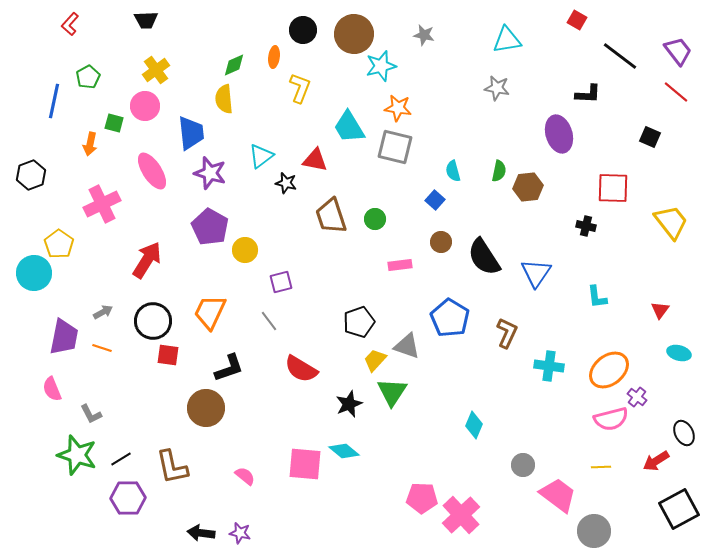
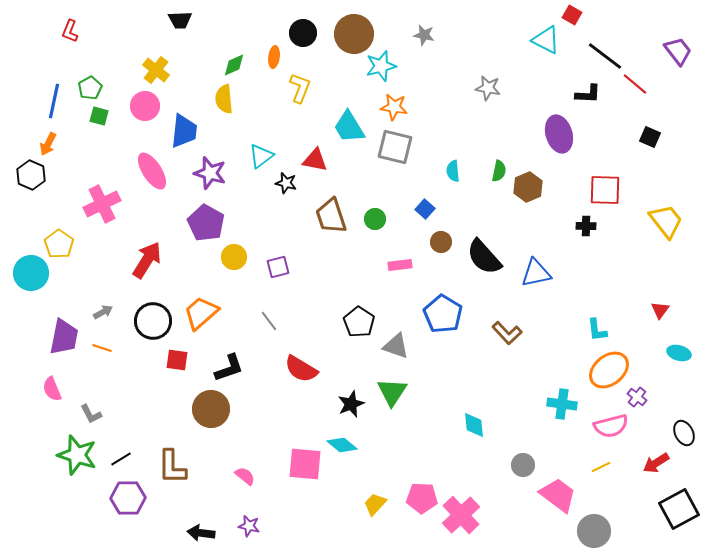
black trapezoid at (146, 20): moved 34 px right
red square at (577, 20): moved 5 px left, 5 px up
red L-shape at (70, 24): moved 7 px down; rotated 20 degrees counterclockwise
black circle at (303, 30): moved 3 px down
cyan triangle at (507, 40): moved 39 px right; rotated 36 degrees clockwise
black line at (620, 56): moved 15 px left
yellow cross at (156, 70): rotated 16 degrees counterclockwise
green pentagon at (88, 77): moved 2 px right, 11 px down
gray star at (497, 88): moved 9 px left
red line at (676, 92): moved 41 px left, 8 px up
orange star at (398, 108): moved 4 px left, 1 px up
green square at (114, 123): moved 15 px left, 7 px up
blue trapezoid at (191, 133): moved 7 px left, 2 px up; rotated 12 degrees clockwise
orange arrow at (90, 144): moved 42 px left; rotated 15 degrees clockwise
cyan semicircle at (453, 171): rotated 10 degrees clockwise
black hexagon at (31, 175): rotated 16 degrees counterclockwise
brown hexagon at (528, 187): rotated 16 degrees counterclockwise
red square at (613, 188): moved 8 px left, 2 px down
blue square at (435, 200): moved 10 px left, 9 px down
yellow trapezoid at (671, 222): moved 5 px left, 1 px up
black cross at (586, 226): rotated 12 degrees counterclockwise
purple pentagon at (210, 227): moved 4 px left, 4 px up
yellow circle at (245, 250): moved 11 px left, 7 px down
black semicircle at (484, 257): rotated 9 degrees counterclockwise
cyan circle at (34, 273): moved 3 px left
blue triangle at (536, 273): rotated 44 degrees clockwise
purple square at (281, 282): moved 3 px left, 15 px up
cyan L-shape at (597, 297): moved 33 px down
orange trapezoid at (210, 312): moved 9 px left, 1 px down; rotated 24 degrees clockwise
blue pentagon at (450, 318): moved 7 px left, 4 px up
black pentagon at (359, 322): rotated 20 degrees counterclockwise
brown L-shape at (507, 333): rotated 112 degrees clockwise
gray triangle at (407, 346): moved 11 px left
red square at (168, 355): moved 9 px right, 5 px down
yellow trapezoid at (375, 360): moved 144 px down
cyan cross at (549, 366): moved 13 px right, 38 px down
black star at (349, 404): moved 2 px right
brown circle at (206, 408): moved 5 px right, 1 px down
pink semicircle at (611, 419): moved 7 px down
cyan diamond at (474, 425): rotated 28 degrees counterclockwise
cyan diamond at (344, 451): moved 2 px left, 6 px up
red arrow at (656, 461): moved 2 px down
brown L-shape at (172, 467): rotated 12 degrees clockwise
yellow line at (601, 467): rotated 24 degrees counterclockwise
purple star at (240, 533): moved 9 px right, 7 px up
